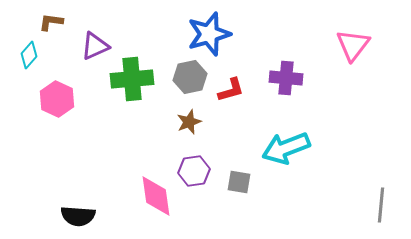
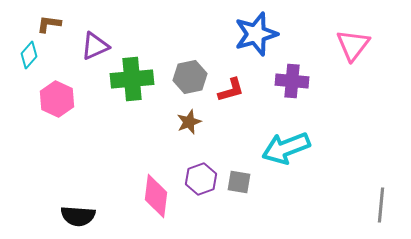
brown L-shape: moved 2 px left, 2 px down
blue star: moved 47 px right
purple cross: moved 6 px right, 3 px down
purple hexagon: moved 7 px right, 8 px down; rotated 12 degrees counterclockwise
pink diamond: rotated 15 degrees clockwise
